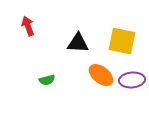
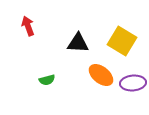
yellow square: rotated 20 degrees clockwise
purple ellipse: moved 1 px right, 3 px down
